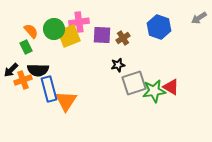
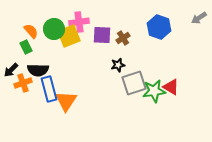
orange cross: moved 3 px down
